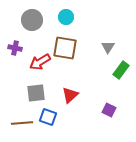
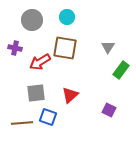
cyan circle: moved 1 px right
